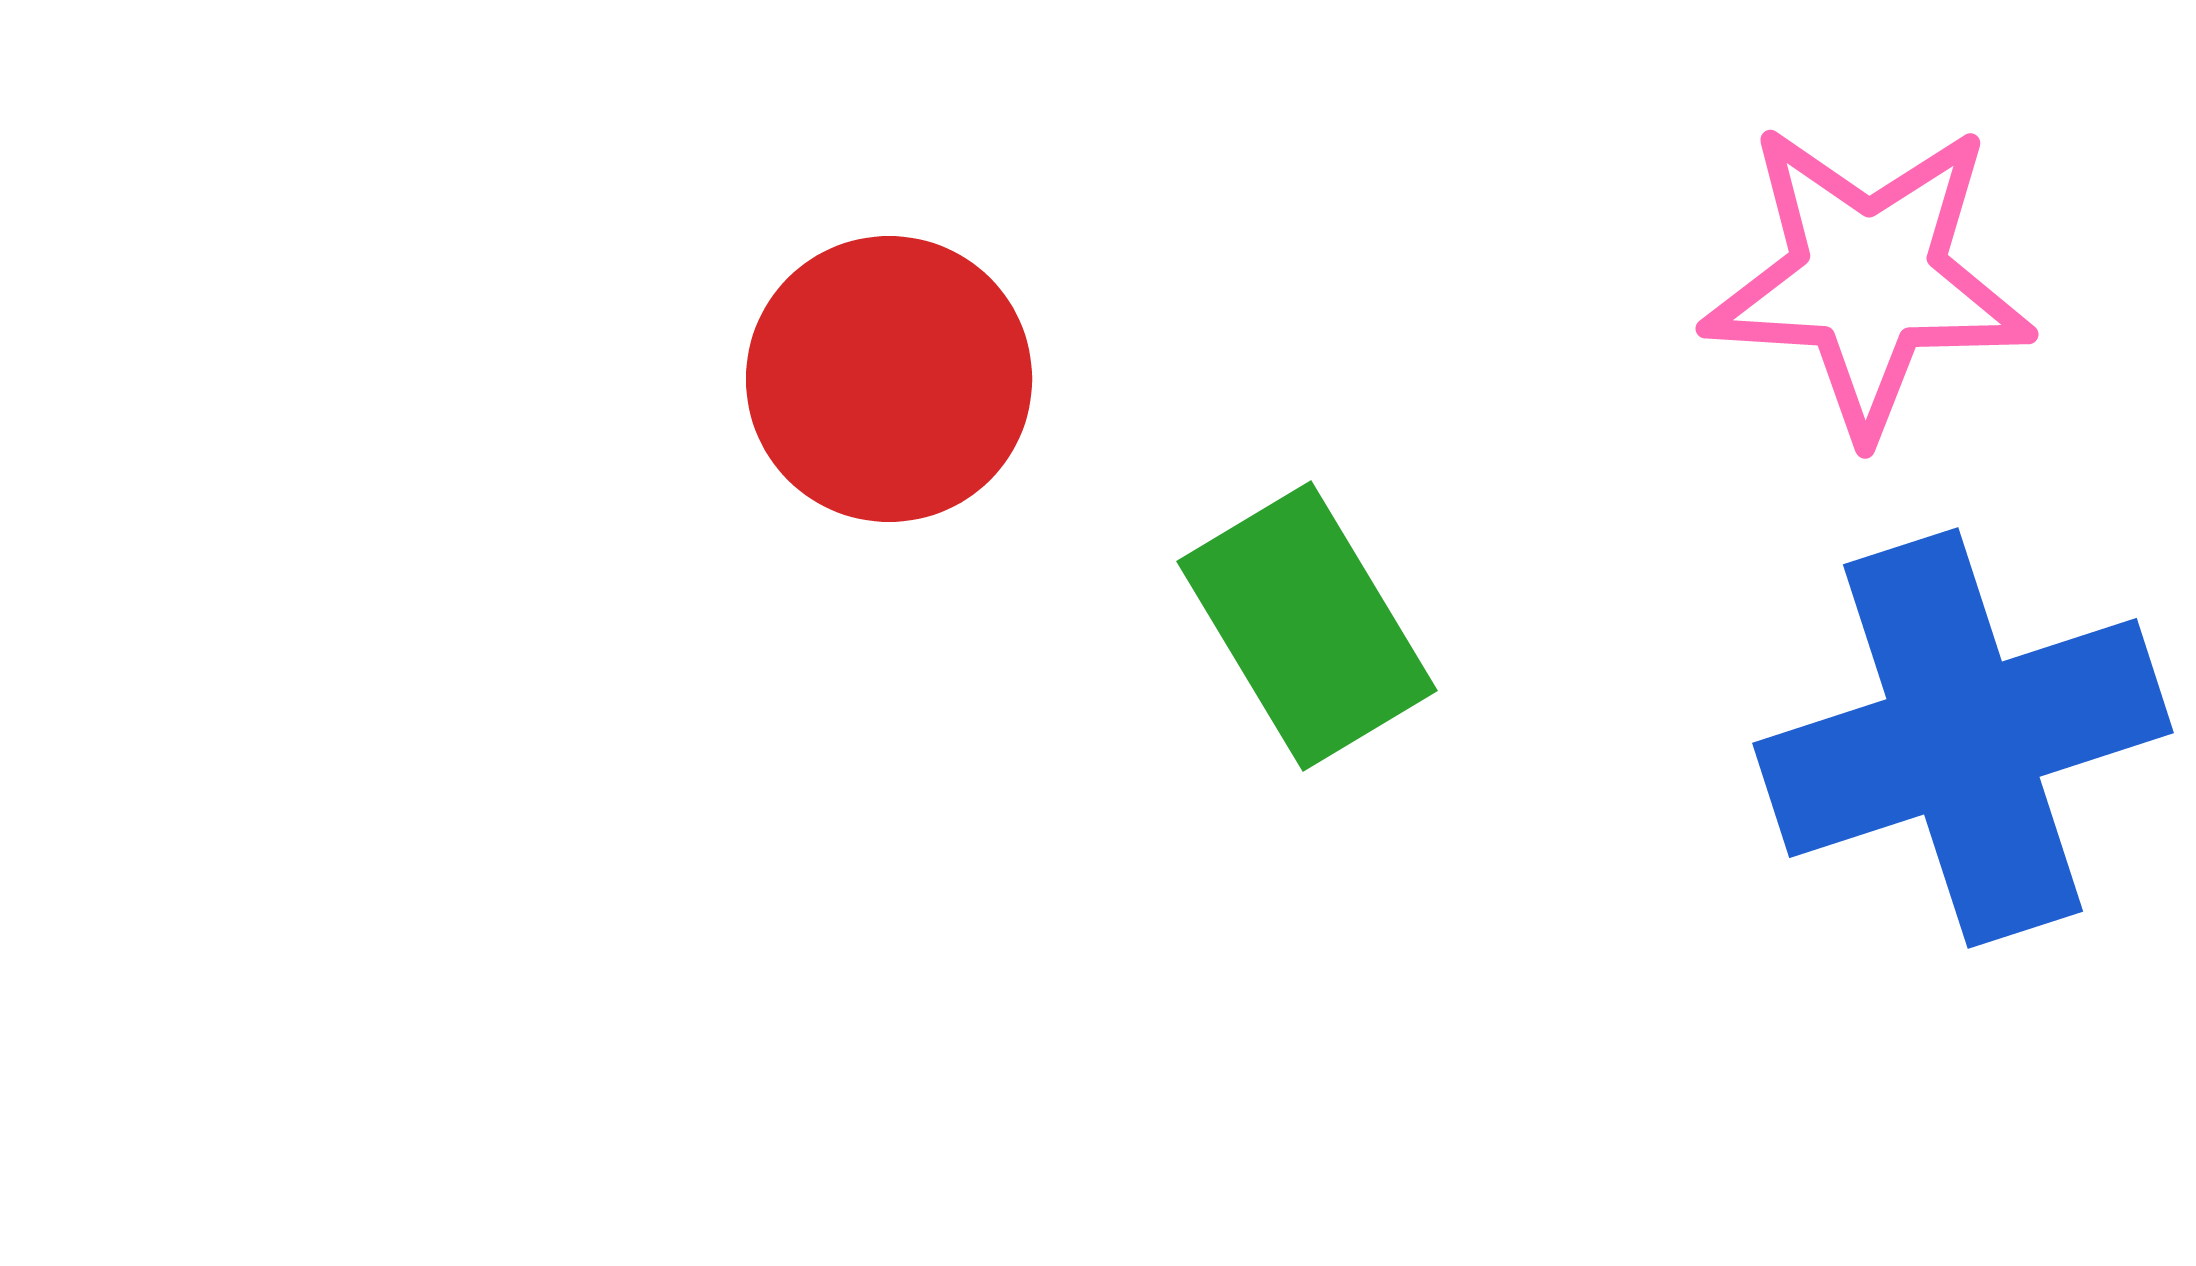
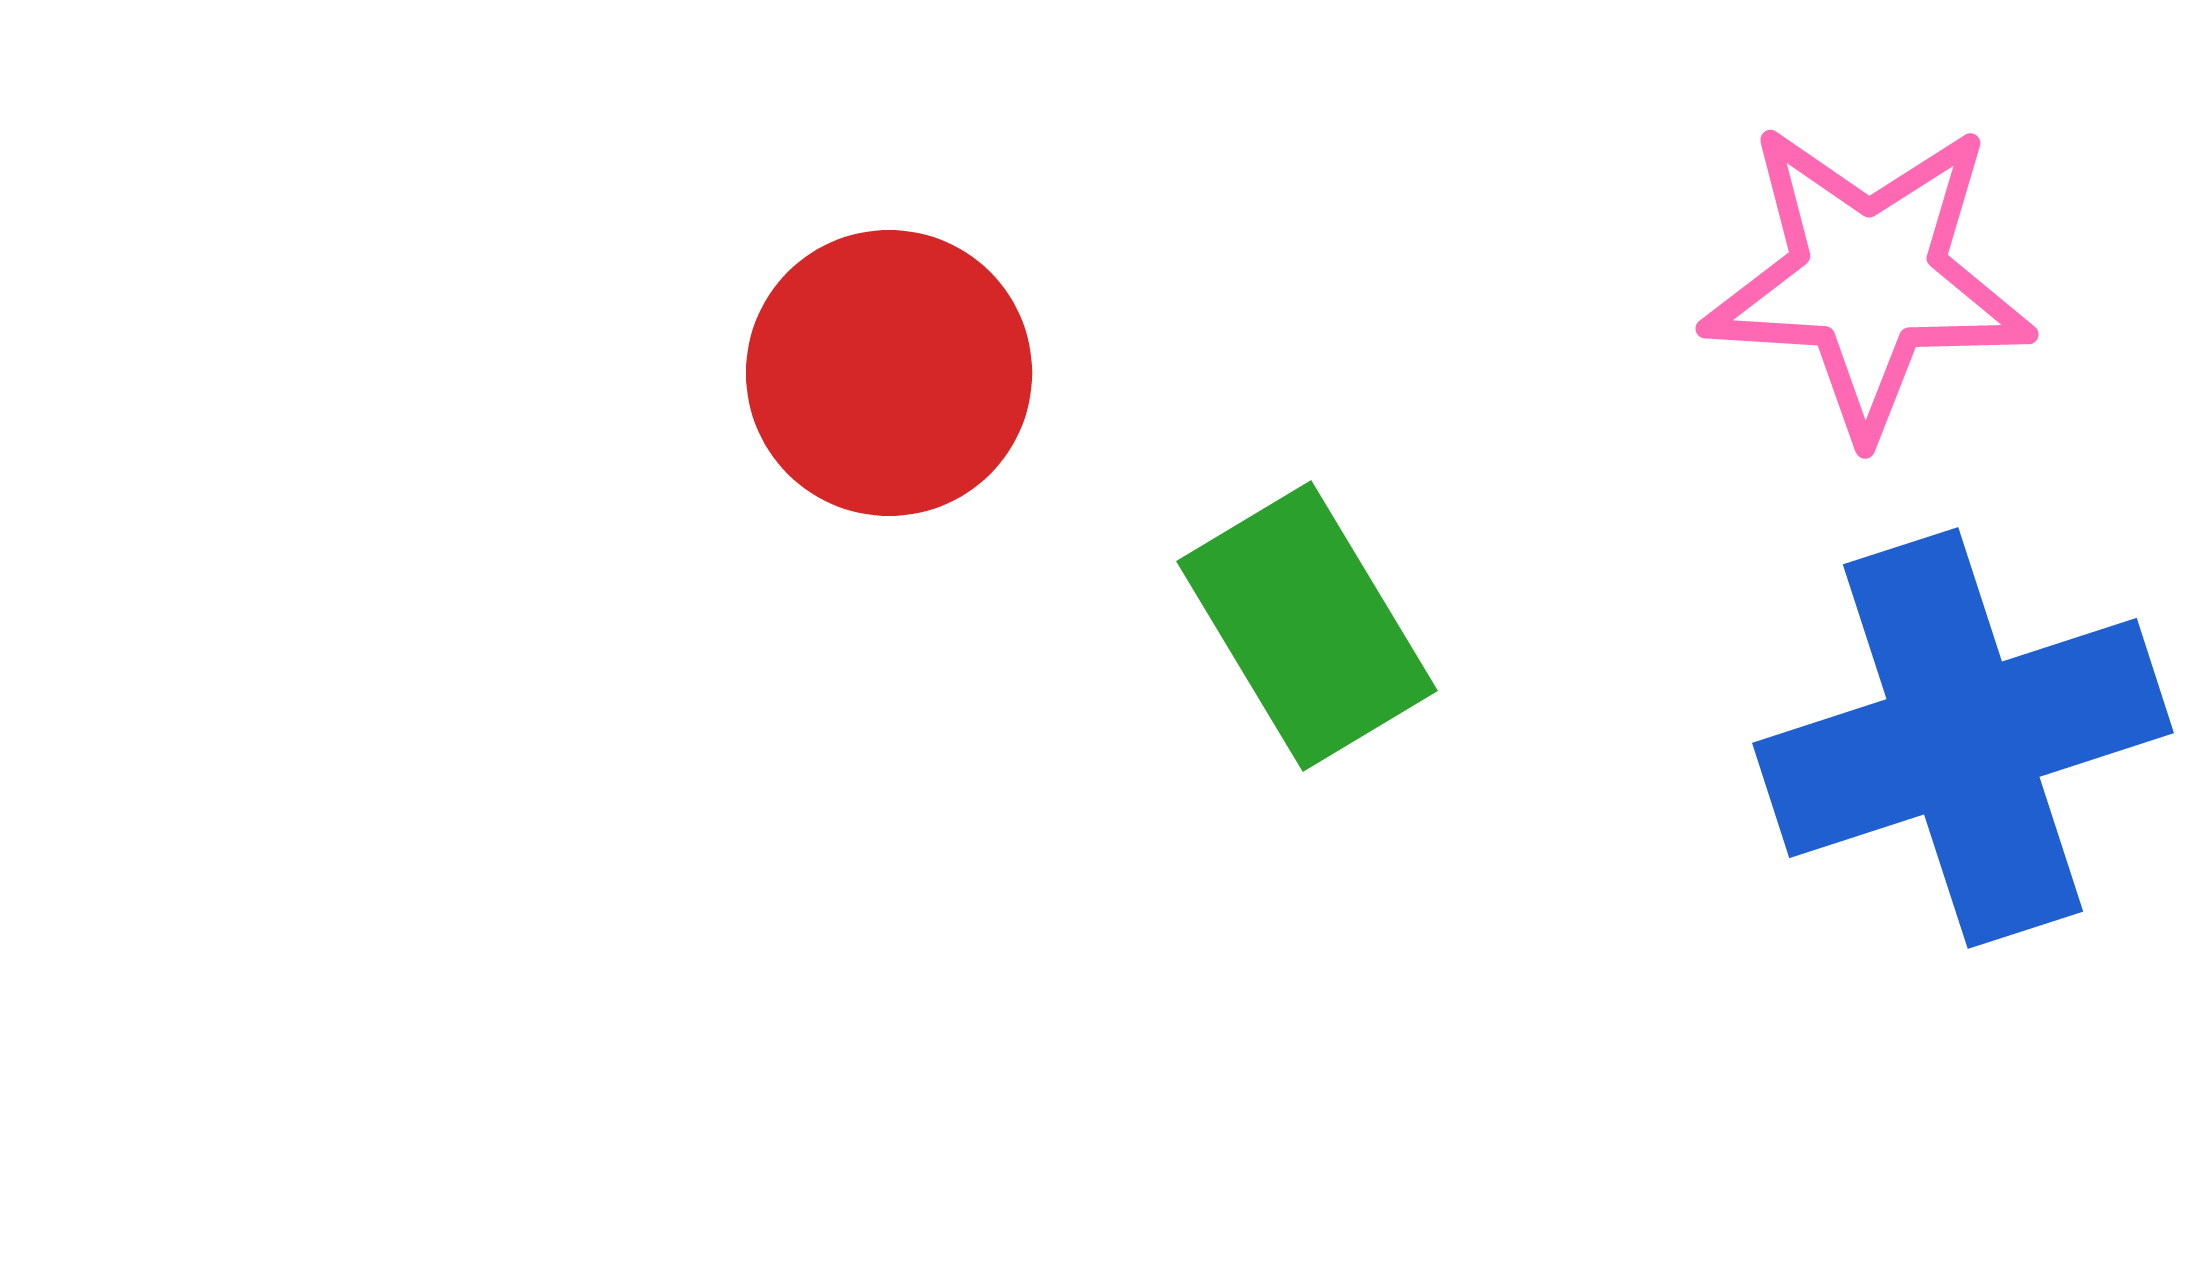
red circle: moved 6 px up
